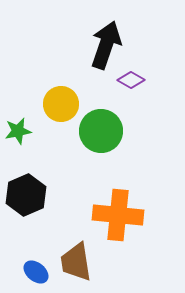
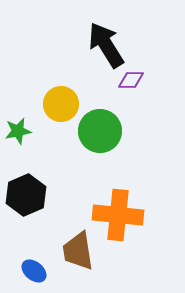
black arrow: rotated 51 degrees counterclockwise
purple diamond: rotated 28 degrees counterclockwise
green circle: moved 1 px left
brown trapezoid: moved 2 px right, 11 px up
blue ellipse: moved 2 px left, 1 px up
